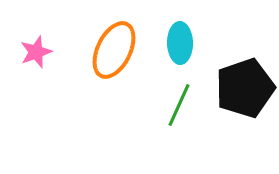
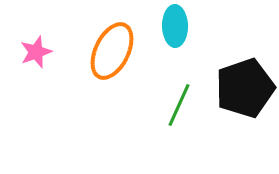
cyan ellipse: moved 5 px left, 17 px up
orange ellipse: moved 2 px left, 1 px down
